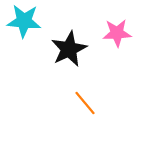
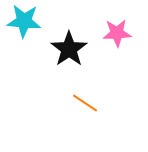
black star: rotated 9 degrees counterclockwise
orange line: rotated 16 degrees counterclockwise
